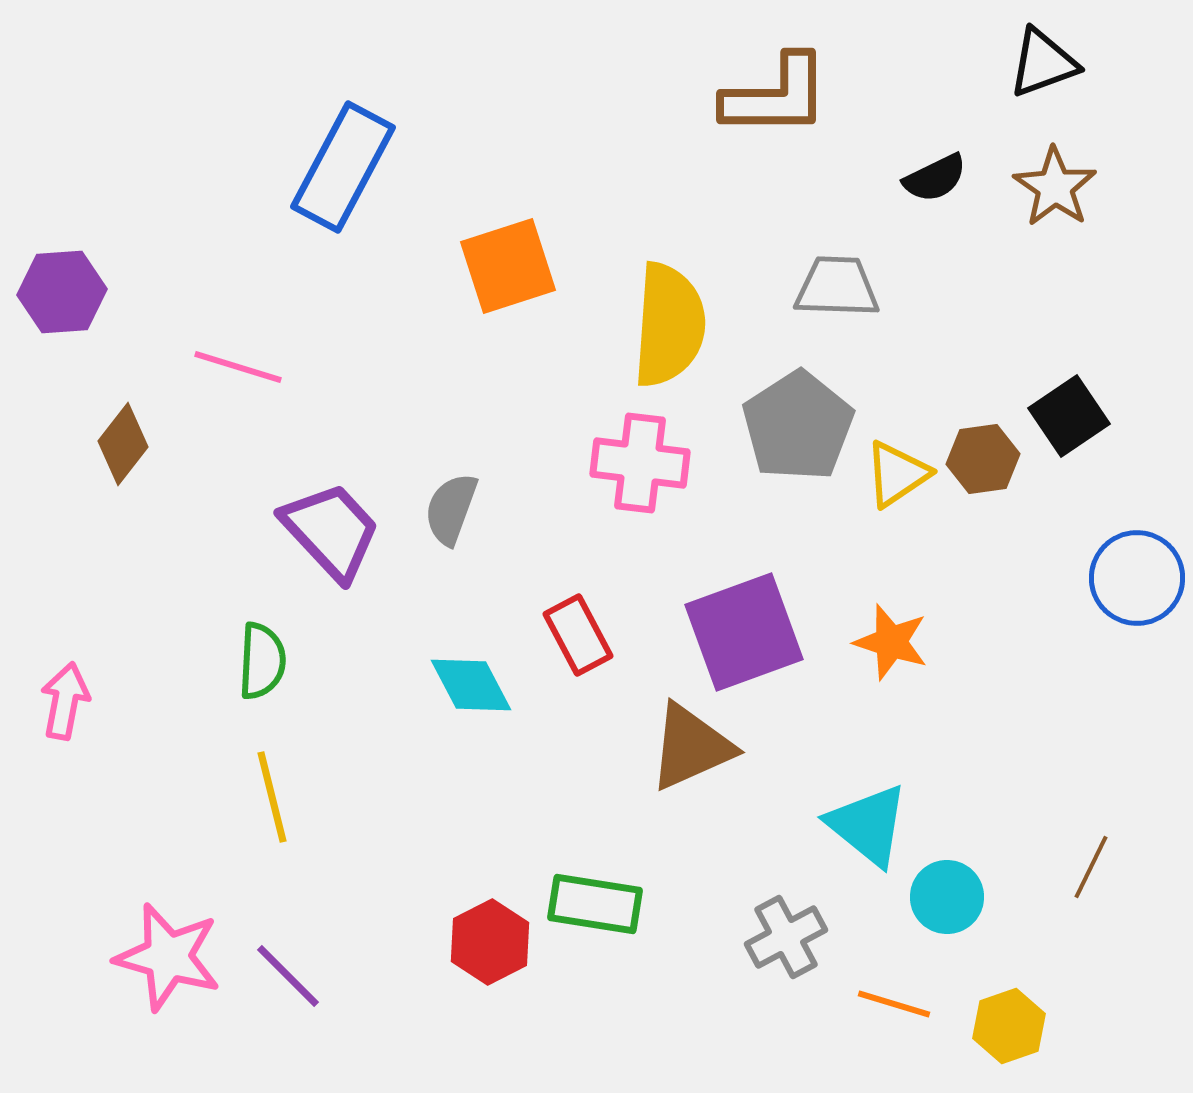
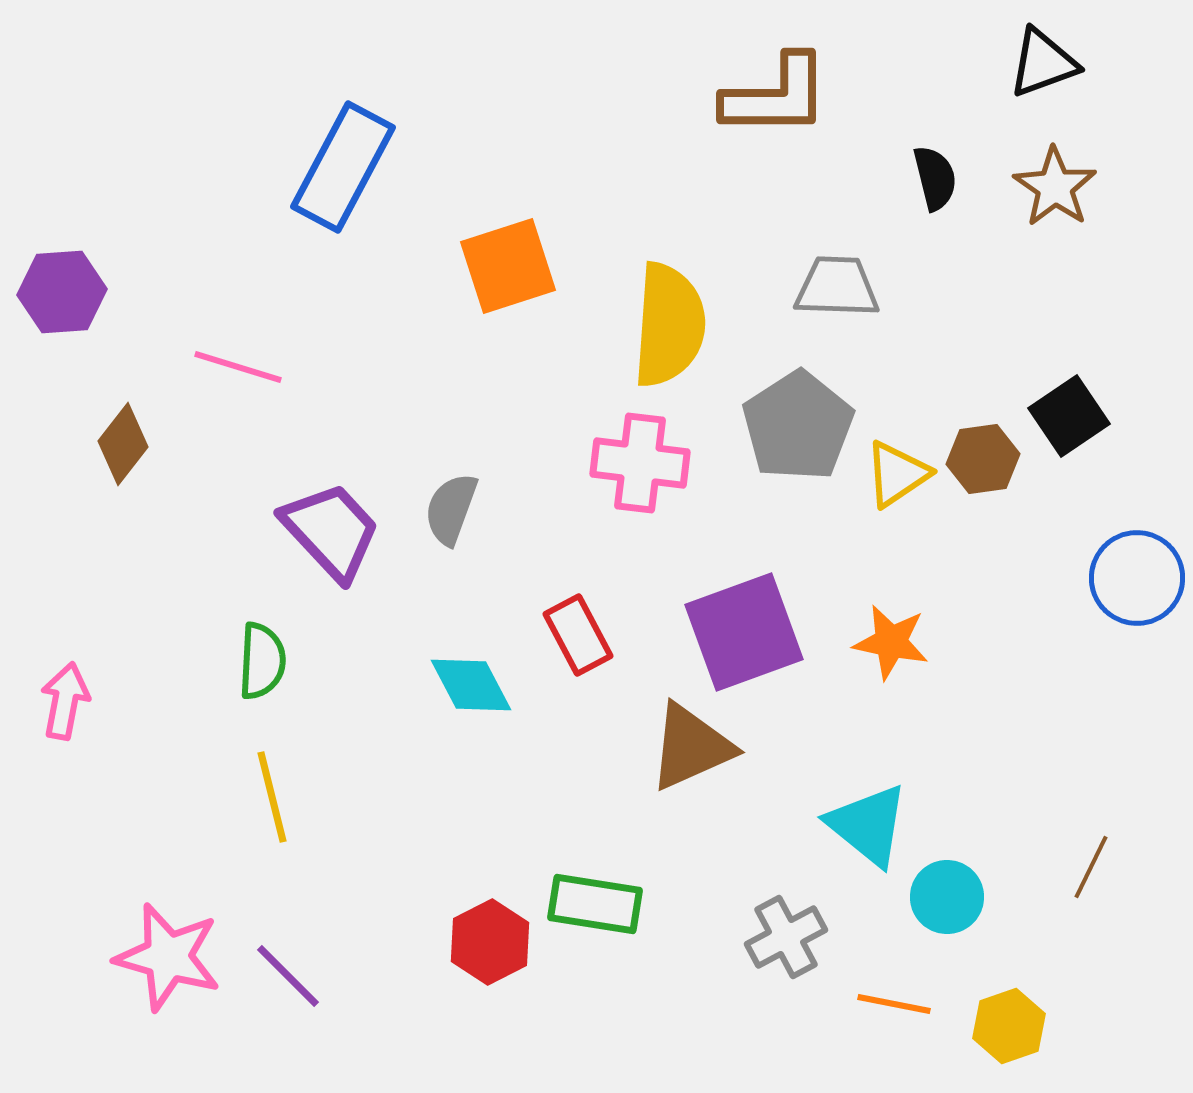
black semicircle: rotated 78 degrees counterclockwise
orange star: rotated 6 degrees counterclockwise
orange line: rotated 6 degrees counterclockwise
